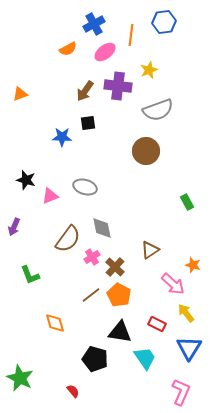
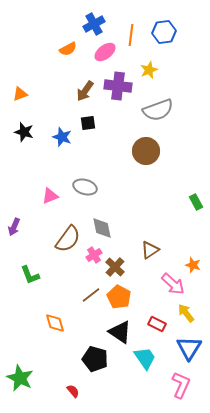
blue hexagon: moved 10 px down
blue star: rotated 18 degrees clockwise
black star: moved 2 px left, 48 px up
green rectangle: moved 9 px right
pink cross: moved 2 px right, 2 px up
orange pentagon: moved 2 px down
black triangle: rotated 25 degrees clockwise
pink L-shape: moved 7 px up
